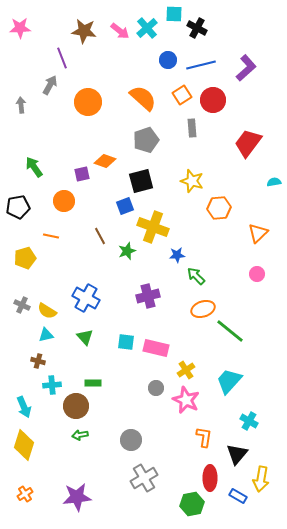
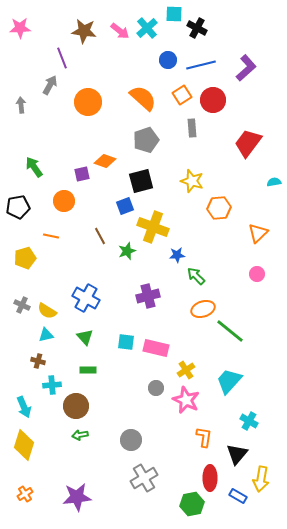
green rectangle at (93, 383): moved 5 px left, 13 px up
